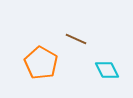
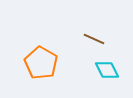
brown line: moved 18 px right
